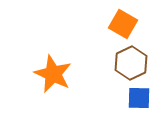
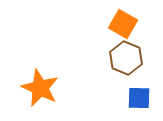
brown hexagon: moved 5 px left, 5 px up; rotated 12 degrees counterclockwise
orange star: moved 13 px left, 14 px down
